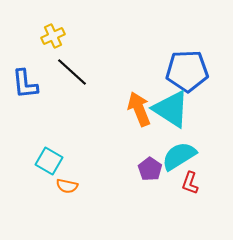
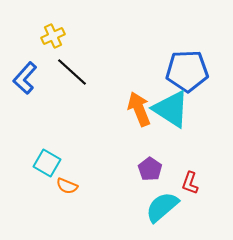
blue L-shape: moved 6 px up; rotated 48 degrees clockwise
cyan semicircle: moved 17 px left, 51 px down; rotated 9 degrees counterclockwise
cyan square: moved 2 px left, 2 px down
orange semicircle: rotated 10 degrees clockwise
